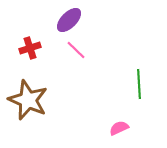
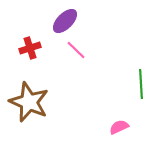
purple ellipse: moved 4 px left, 1 px down
green line: moved 2 px right
brown star: moved 1 px right, 2 px down
pink semicircle: moved 1 px up
